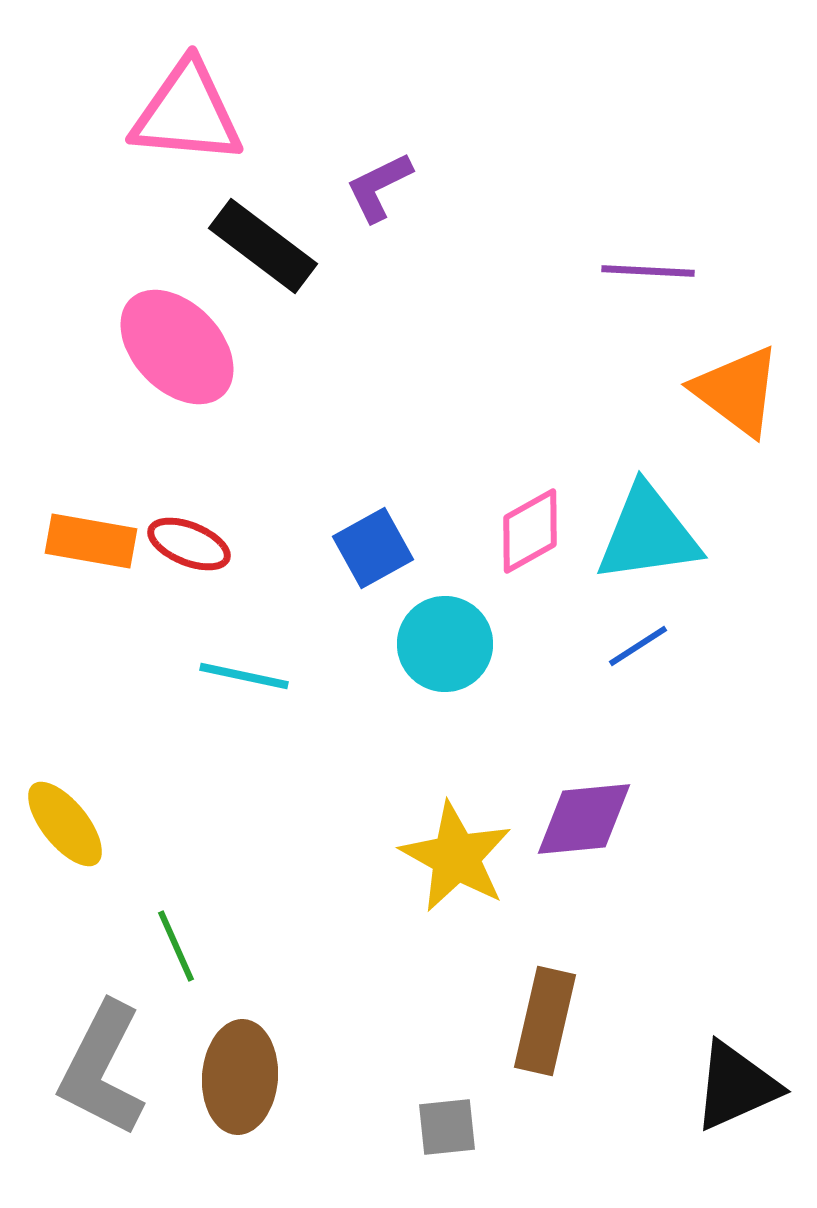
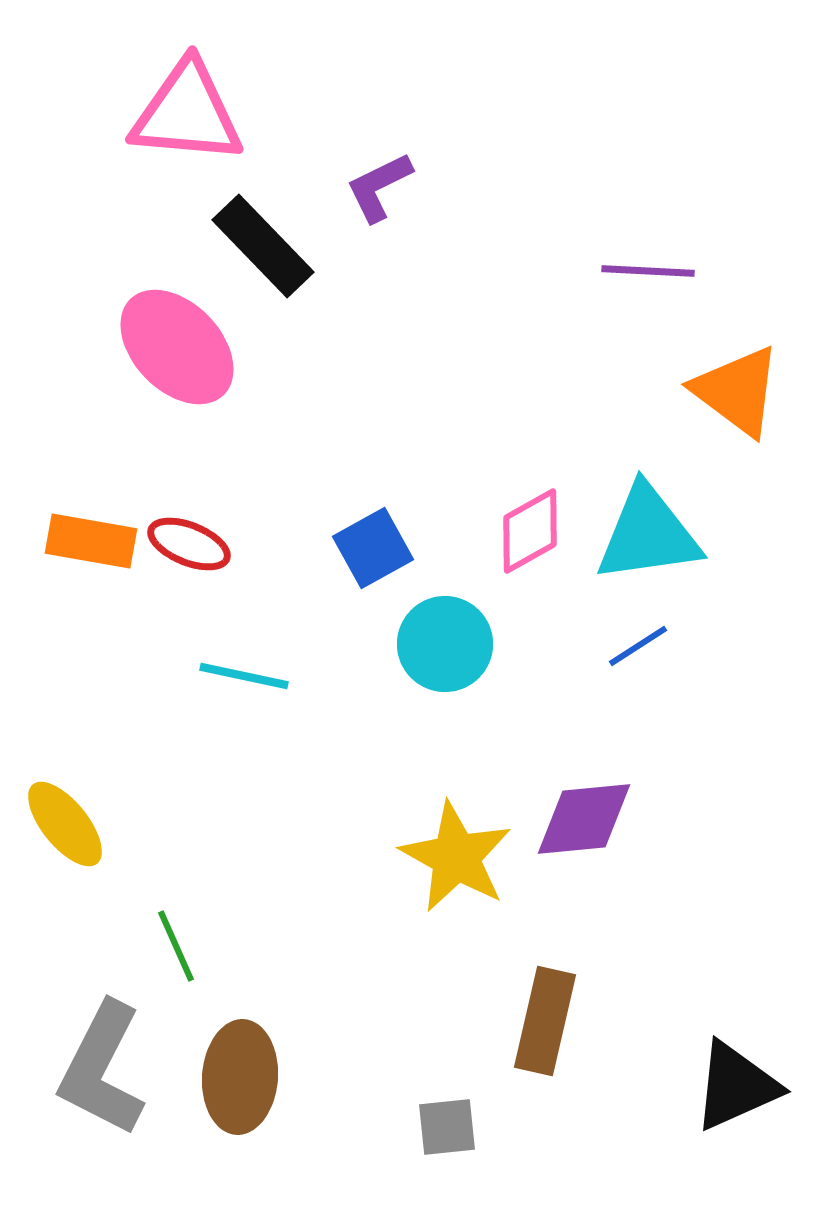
black rectangle: rotated 9 degrees clockwise
